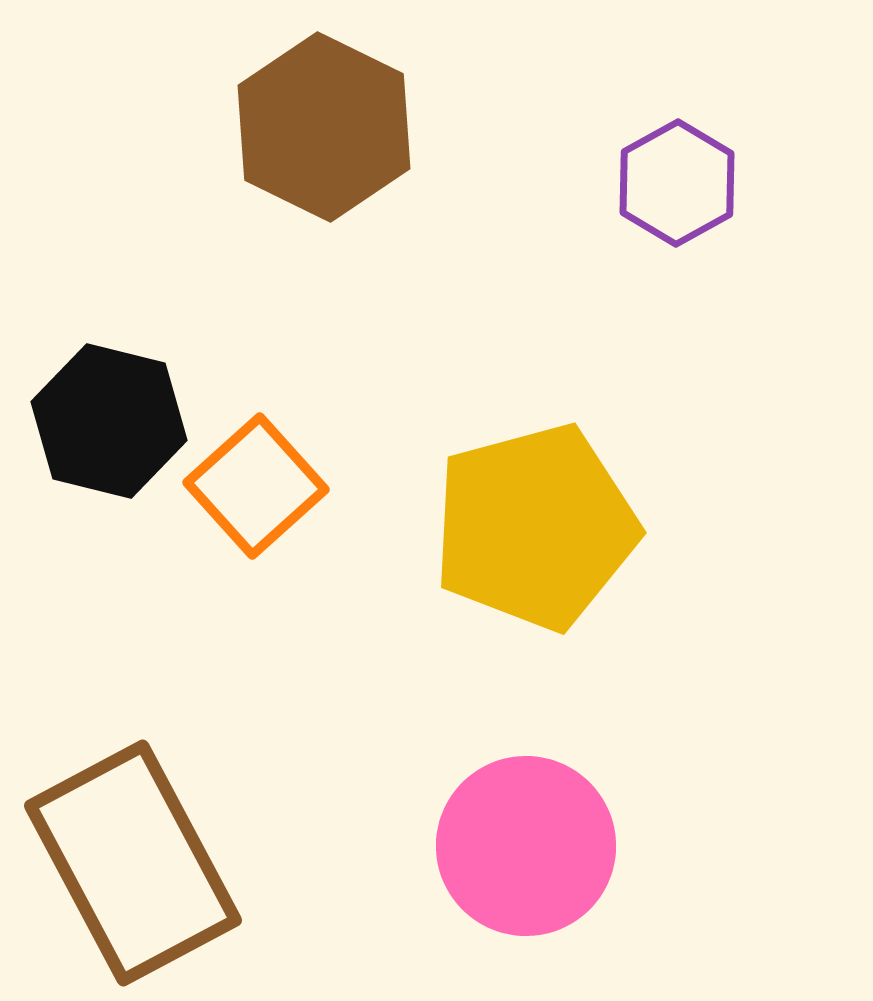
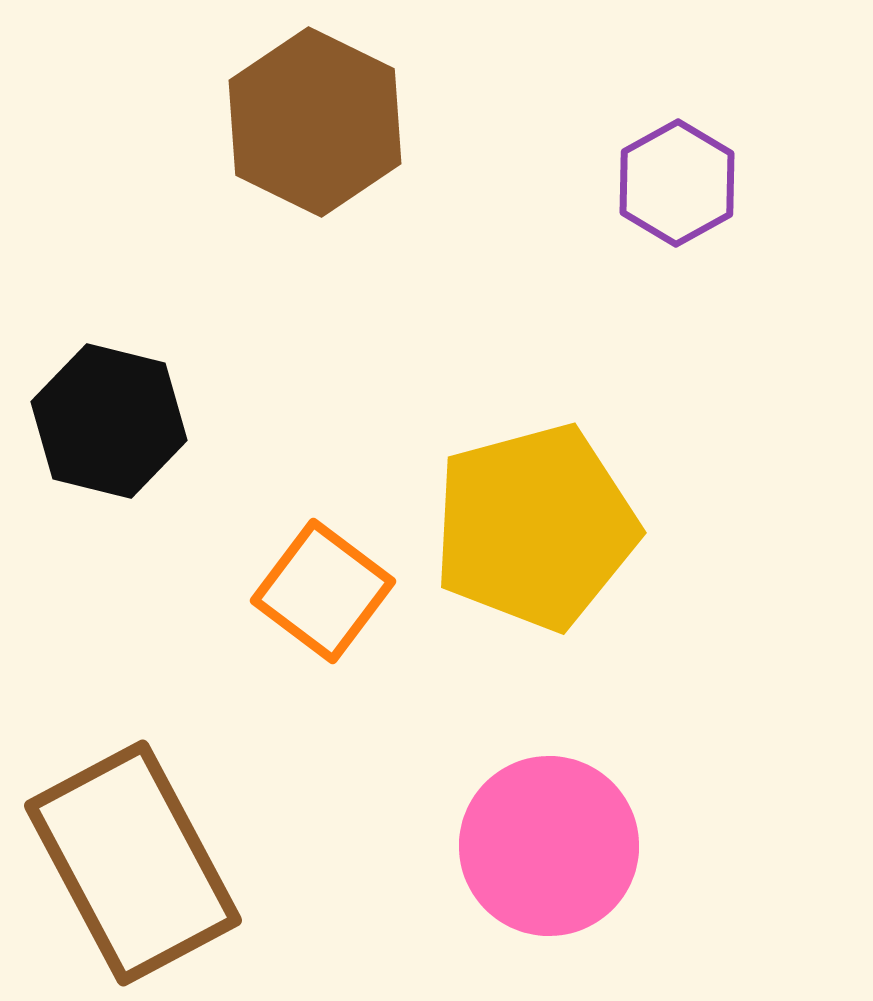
brown hexagon: moved 9 px left, 5 px up
orange square: moved 67 px right, 105 px down; rotated 11 degrees counterclockwise
pink circle: moved 23 px right
